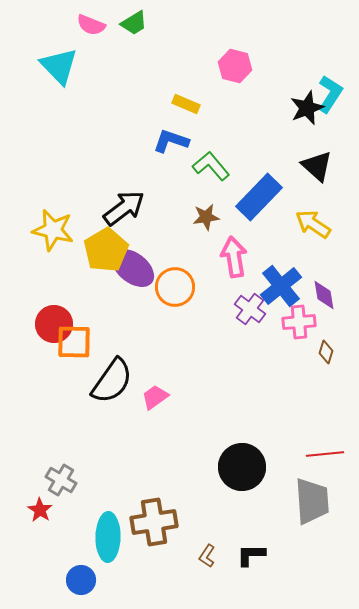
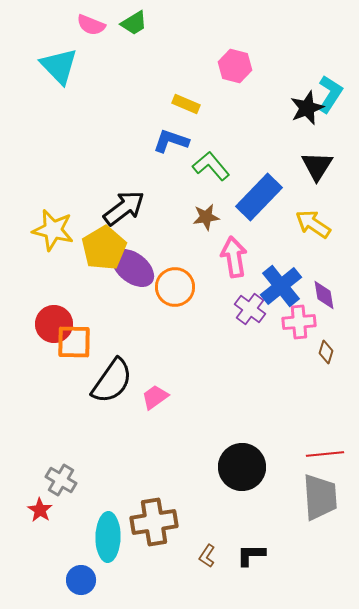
black triangle: rotated 20 degrees clockwise
yellow pentagon: moved 2 px left, 2 px up
gray trapezoid: moved 8 px right, 4 px up
